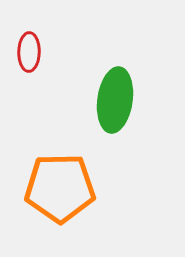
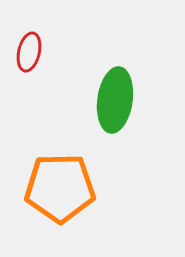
red ellipse: rotated 12 degrees clockwise
